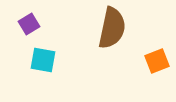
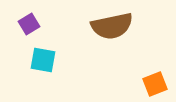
brown semicircle: moved 2 px up; rotated 66 degrees clockwise
orange square: moved 2 px left, 23 px down
